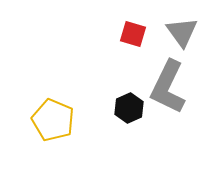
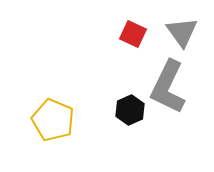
red square: rotated 8 degrees clockwise
black hexagon: moved 1 px right, 2 px down
